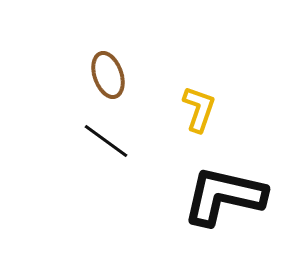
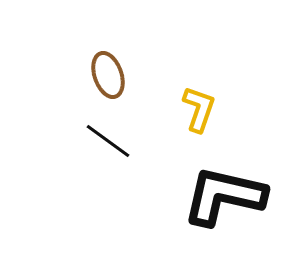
black line: moved 2 px right
